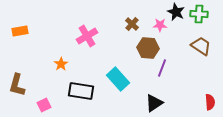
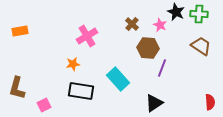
pink star: rotated 24 degrees clockwise
orange star: moved 12 px right; rotated 24 degrees clockwise
brown L-shape: moved 3 px down
